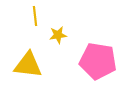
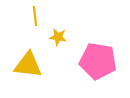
yellow star: moved 2 px down; rotated 18 degrees clockwise
